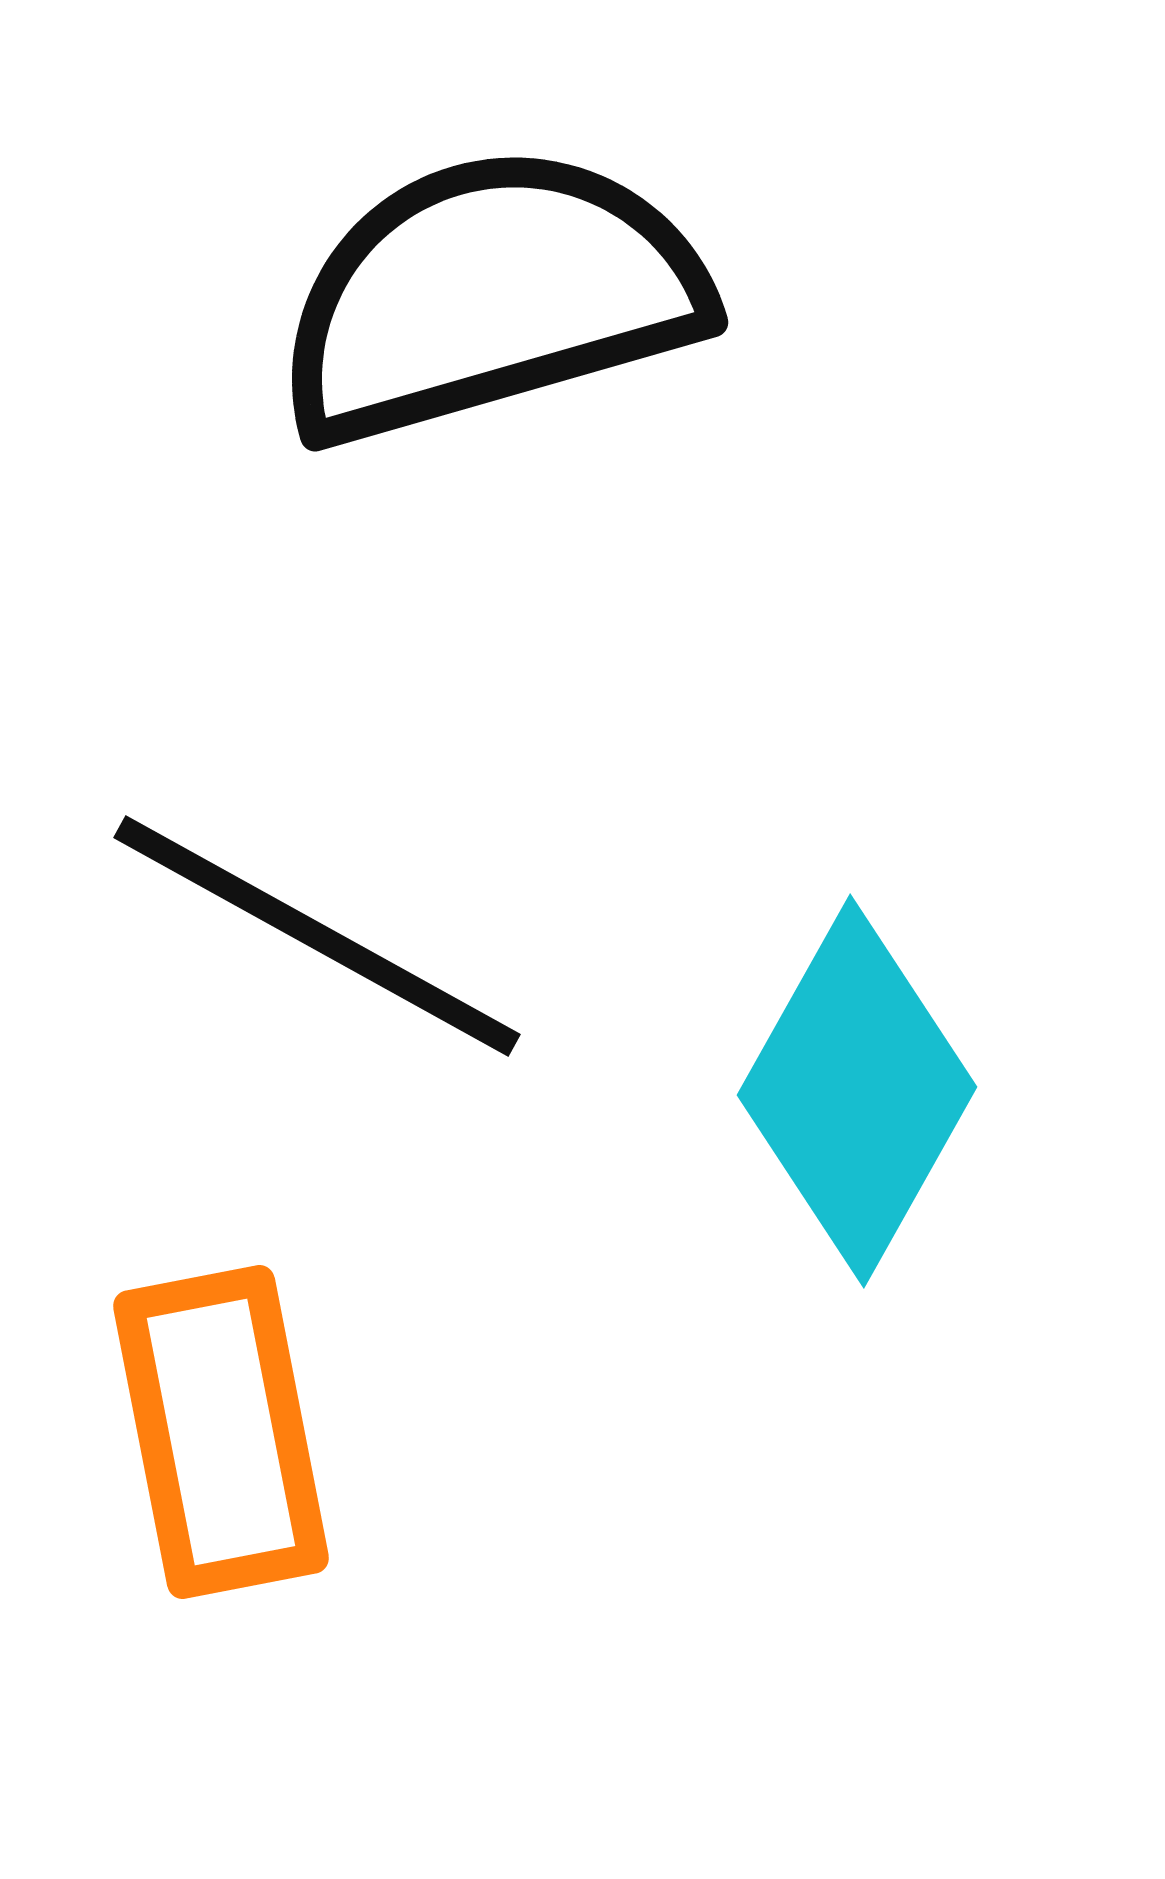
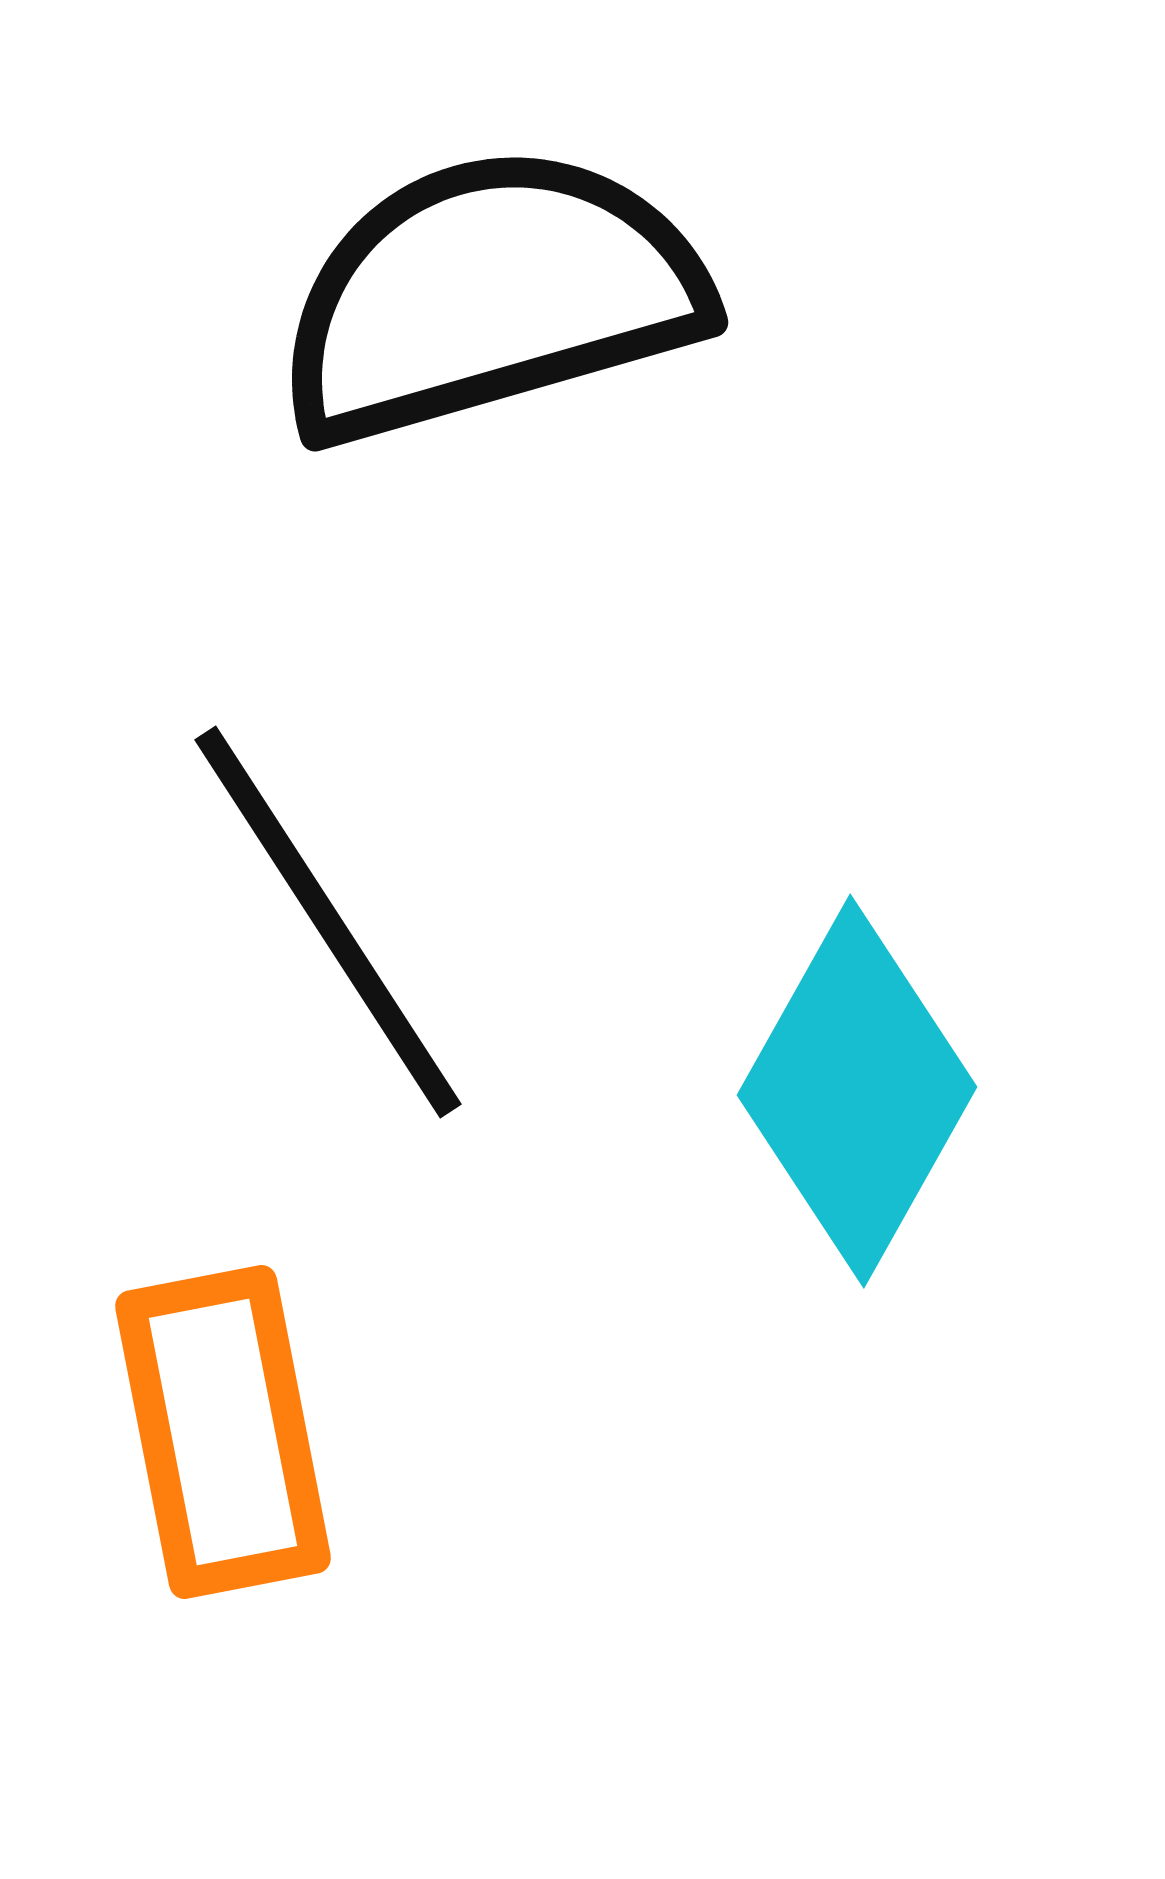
black line: moved 11 px right, 14 px up; rotated 28 degrees clockwise
orange rectangle: moved 2 px right
